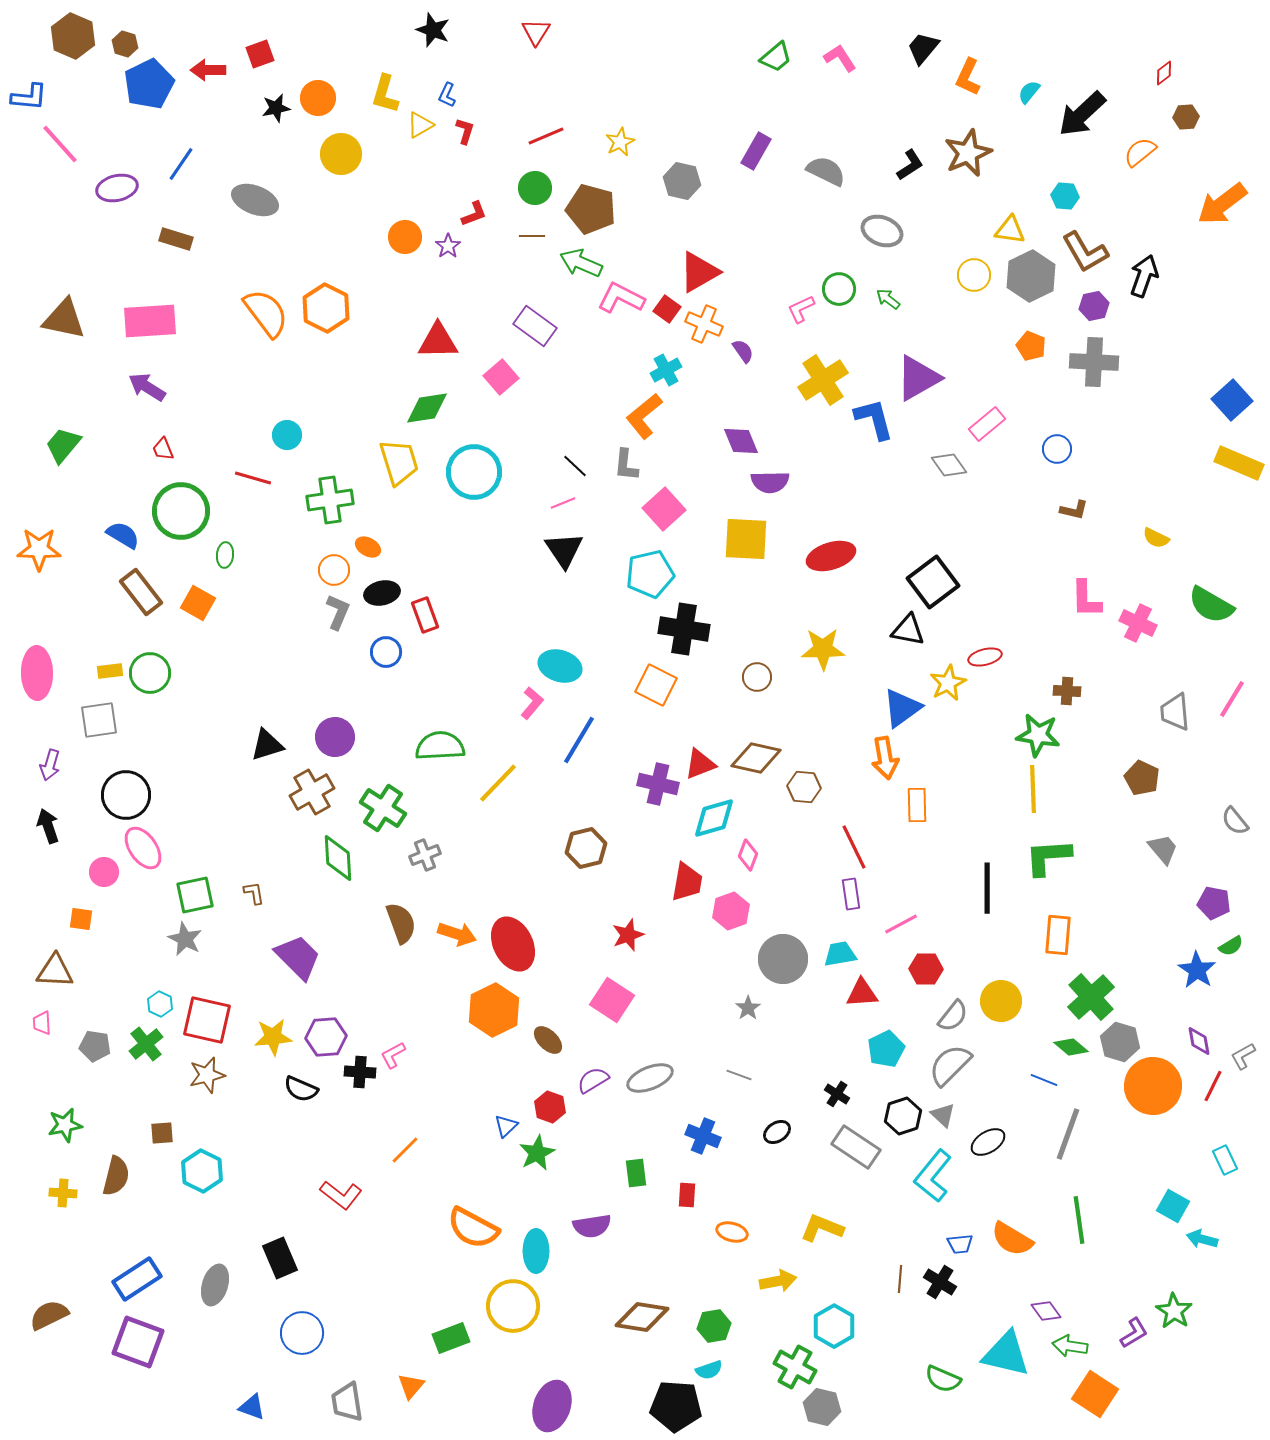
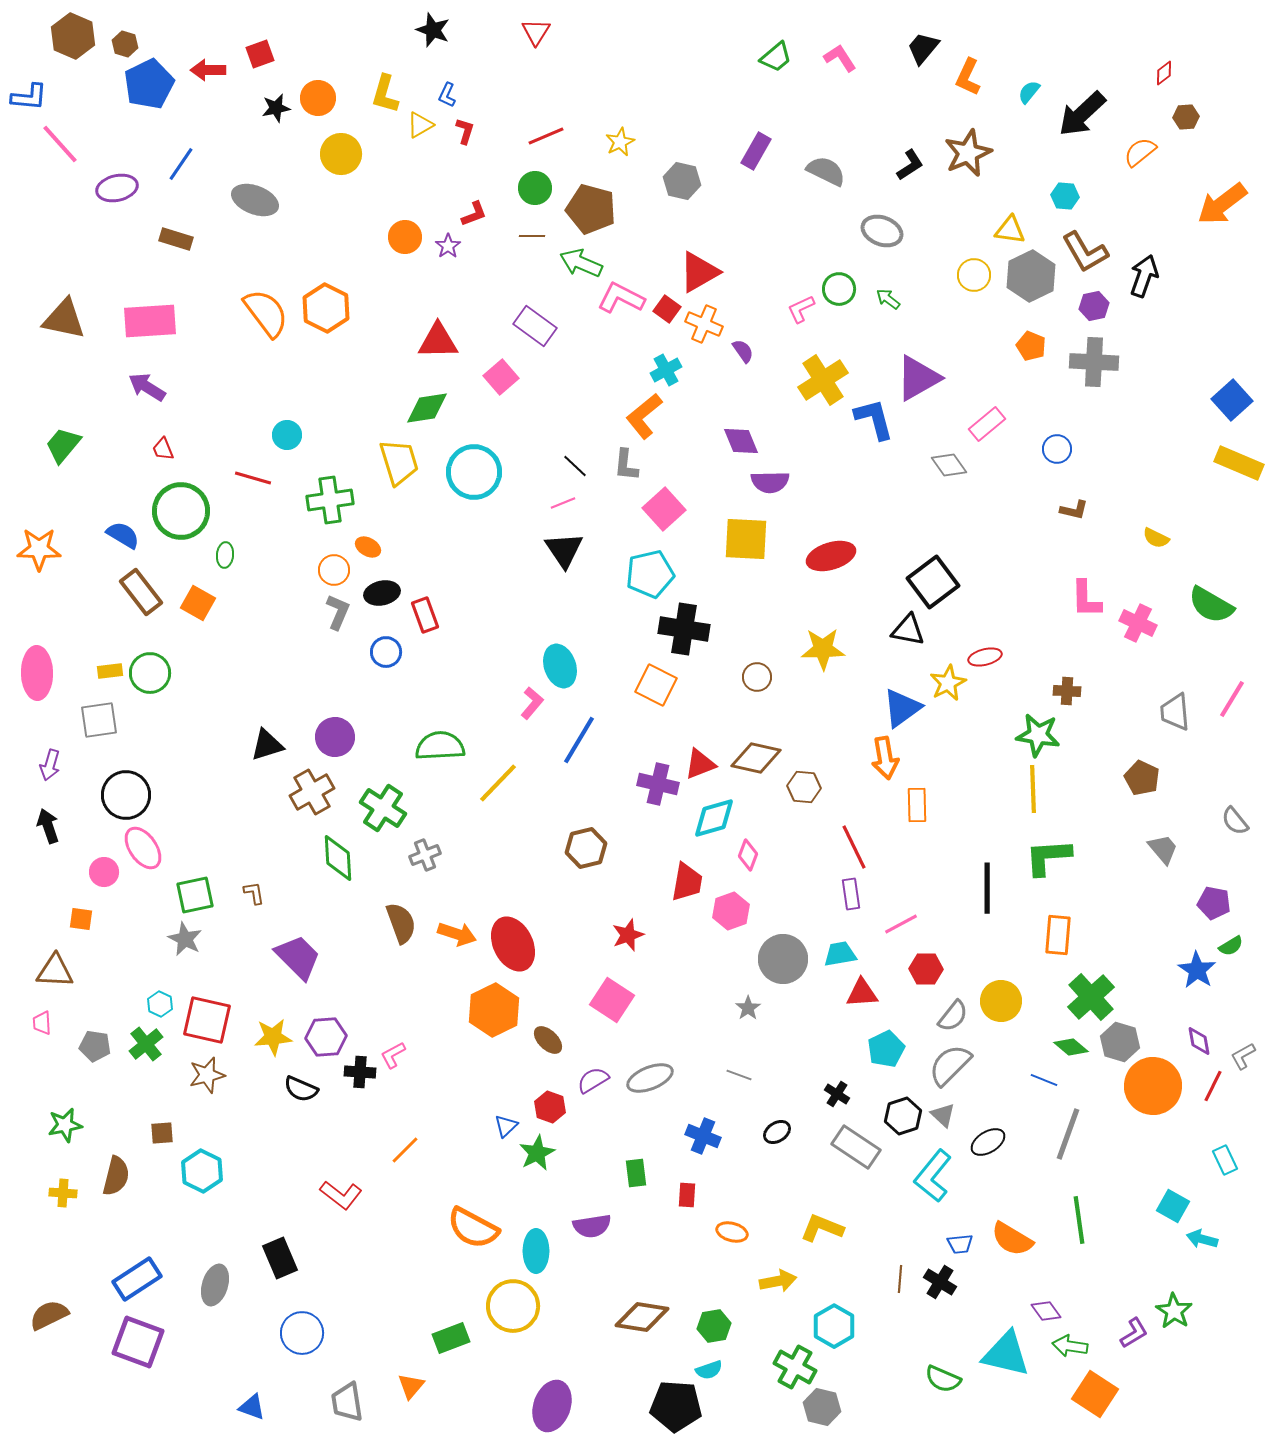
cyan ellipse at (560, 666): rotated 54 degrees clockwise
